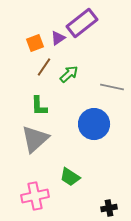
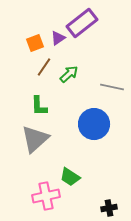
pink cross: moved 11 px right
